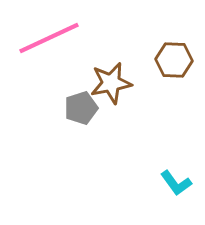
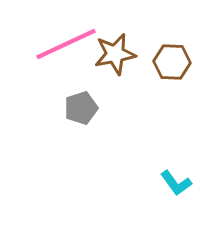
pink line: moved 17 px right, 6 px down
brown hexagon: moved 2 px left, 2 px down
brown star: moved 4 px right, 29 px up
